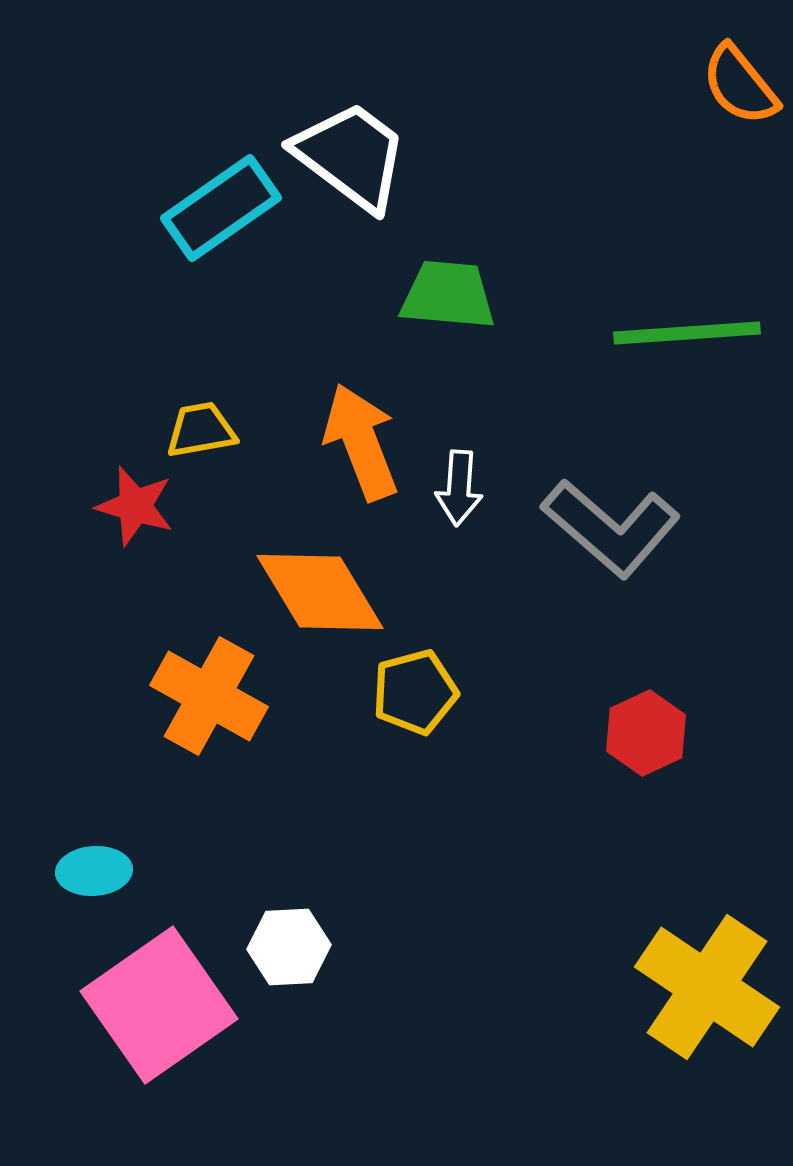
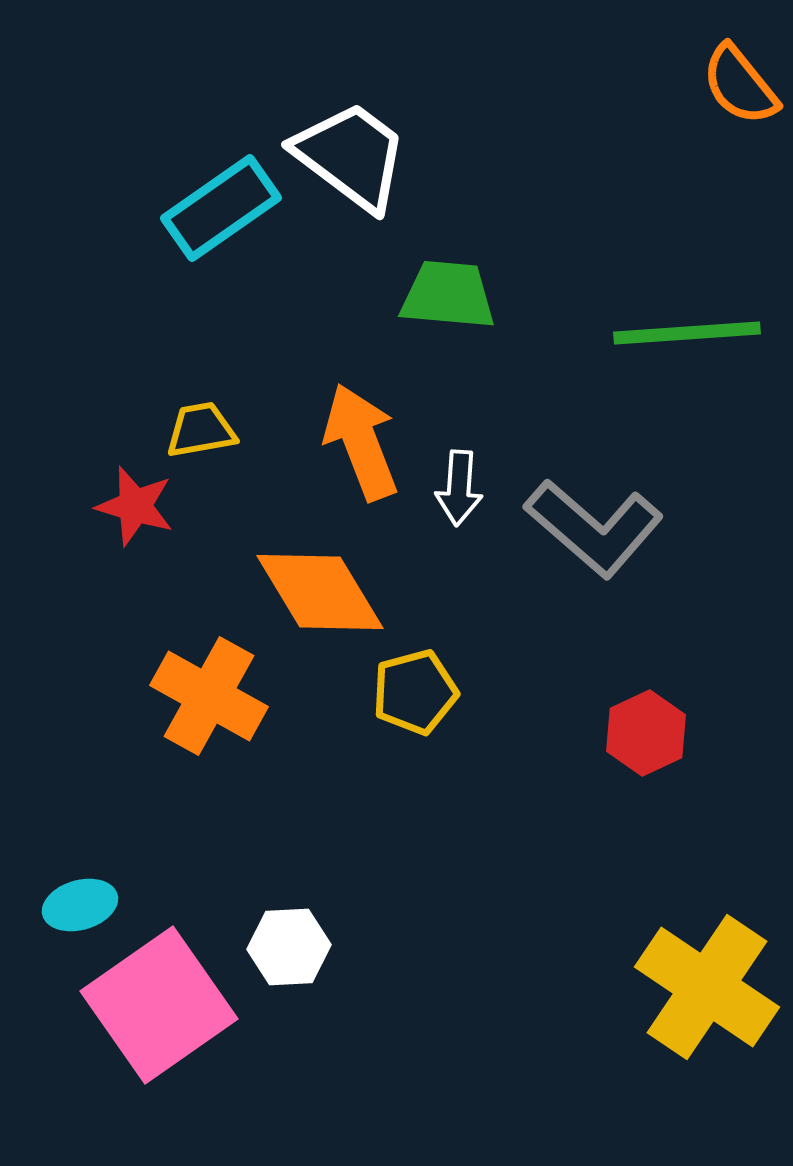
gray L-shape: moved 17 px left
cyan ellipse: moved 14 px left, 34 px down; rotated 12 degrees counterclockwise
